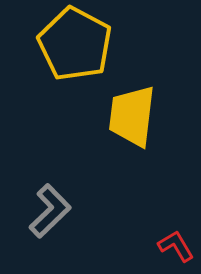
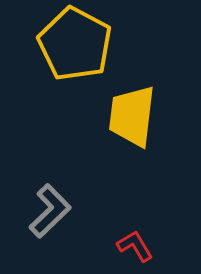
red L-shape: moved 41 px left
